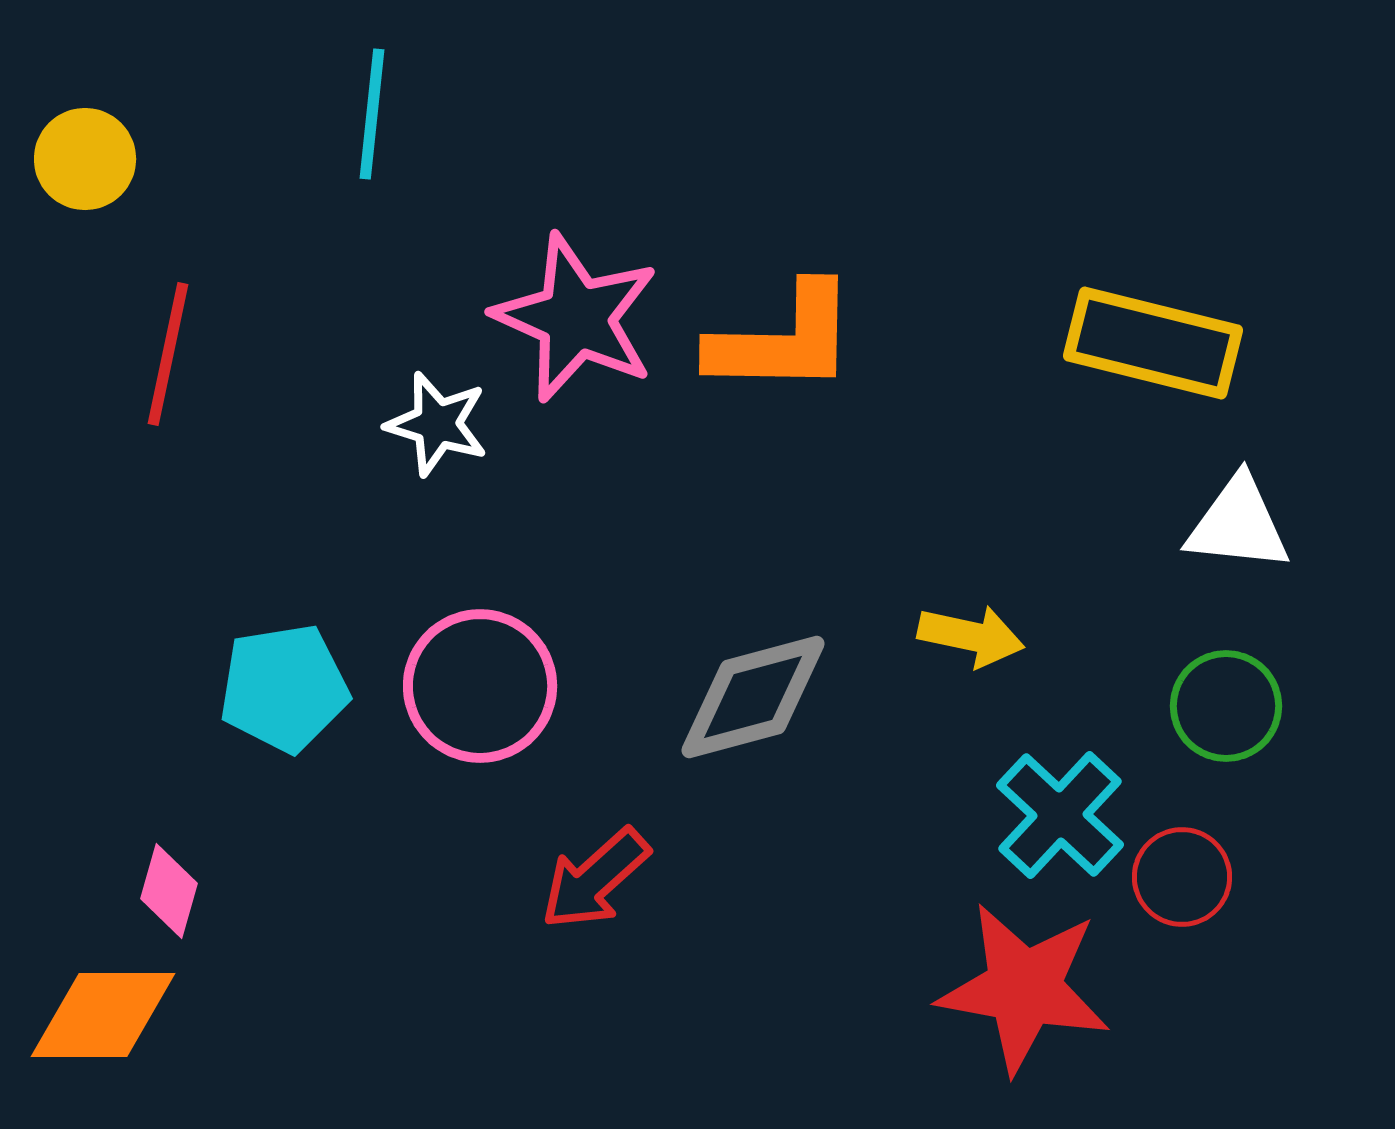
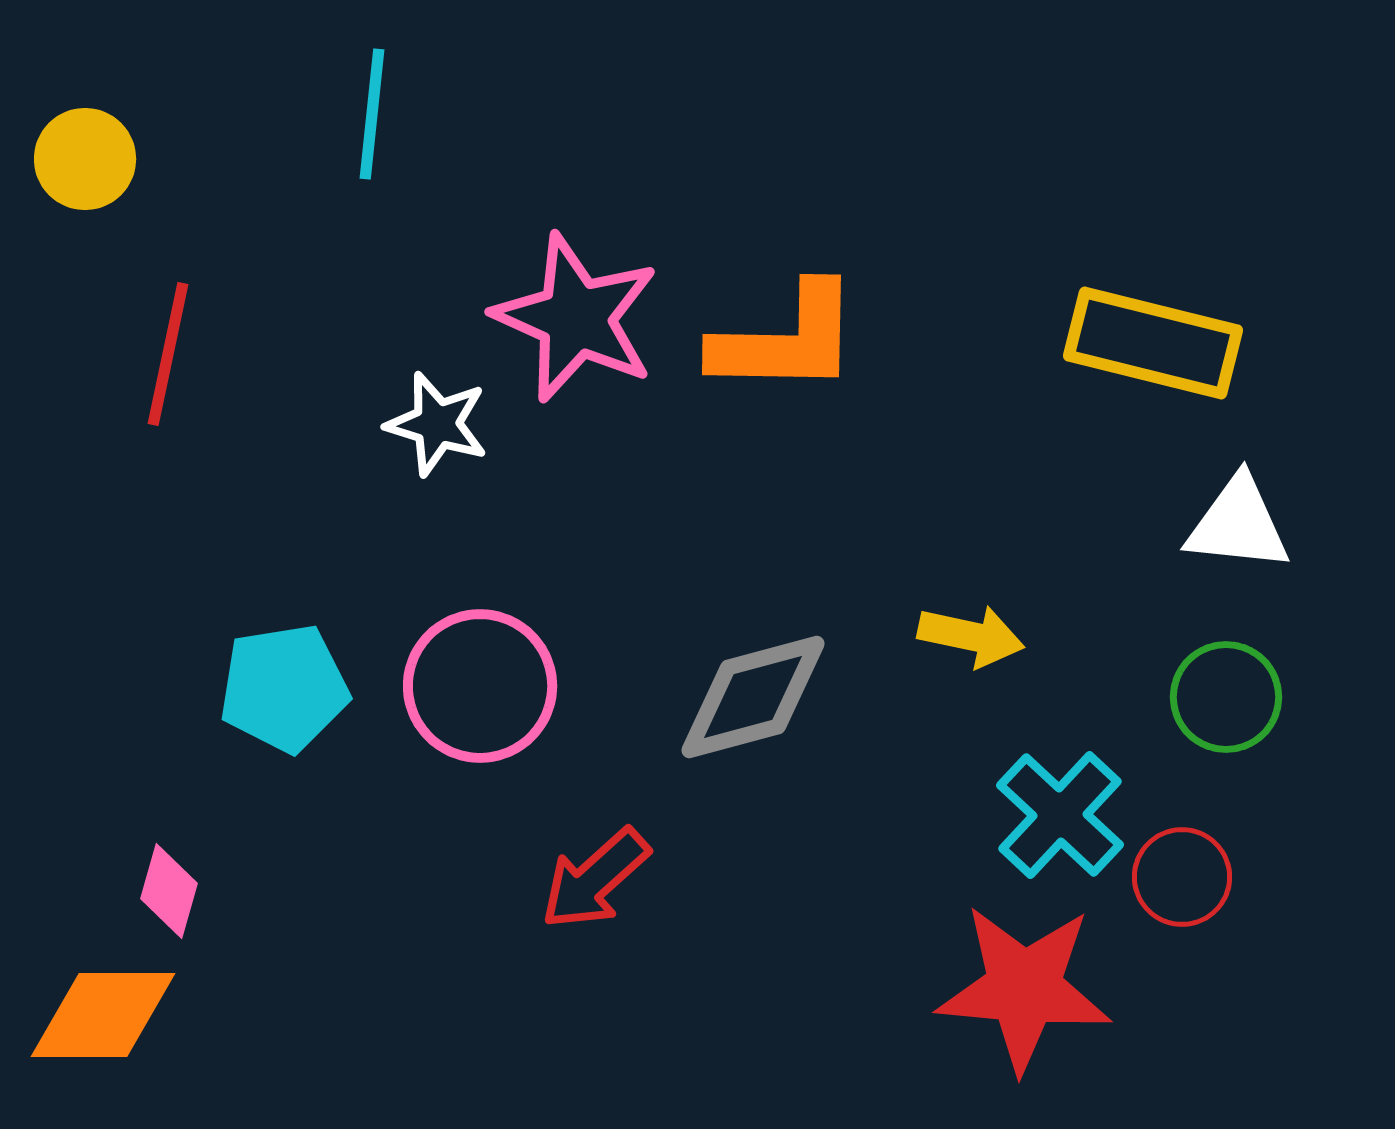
orange L-shape: moved 3 px right
green circle: moved 9 px up
red star: rotated 5 degrees counterclockwise
